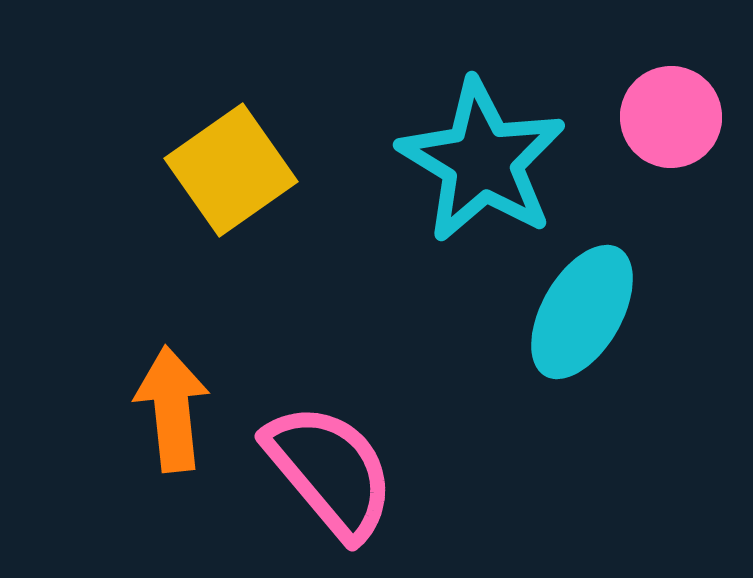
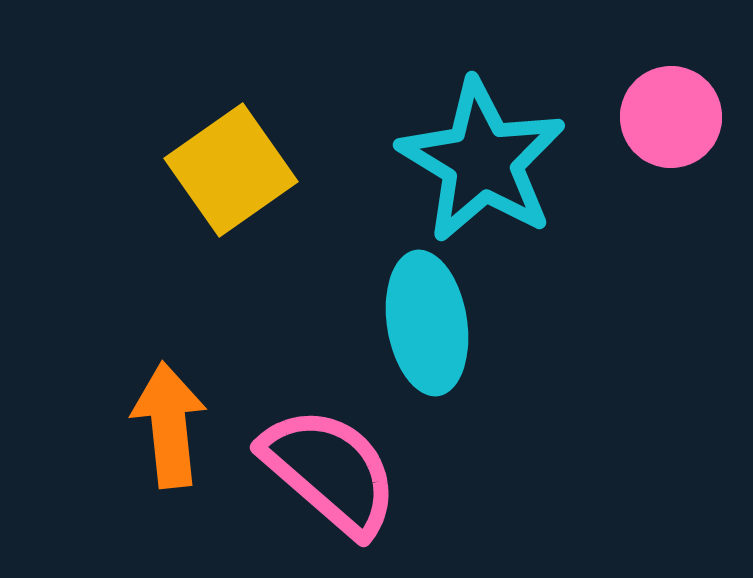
cyan ellipse: moved 155 px left, 11 px down; rotated 39 degrees counterclockwise
orange arrow: moved 3 px left, 16 px down
pink semicircle: rotated 9 degrees counterclockwise
